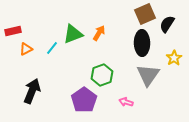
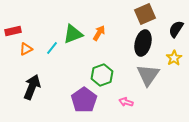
black semicircle: moved 9 px right, 5 px down
black ellipse: moved 1 px right; rotated 15 degrees clockwise
black arrow: moved 4 px up
